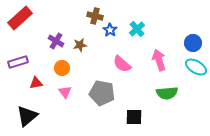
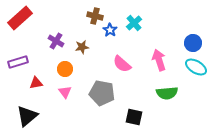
cyan cross: moved 3 px left, 6 px up
brown star: moved 2 px right, 2 px down
orange circle: moved 3 px right, 1 px down
black square: rotated 12 degrees clockwise
